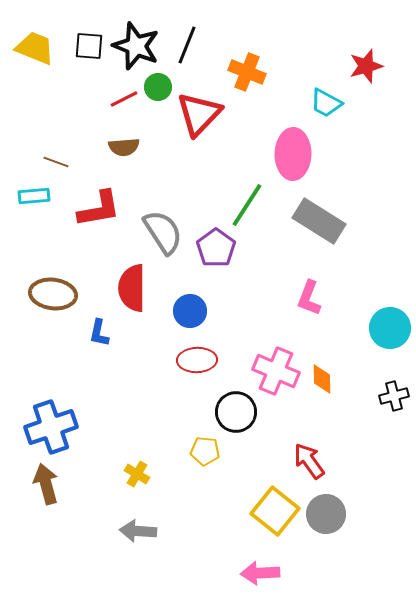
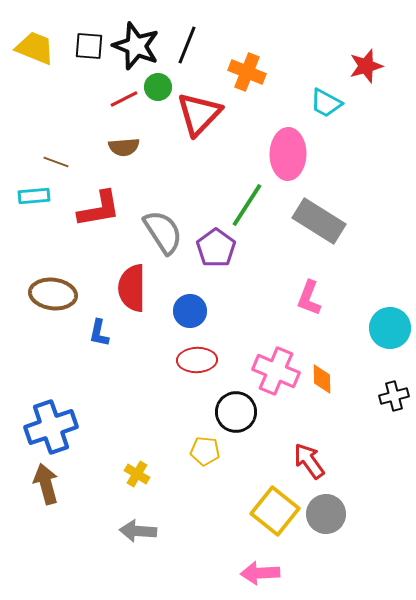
pink ellipse: moved 5 px left
